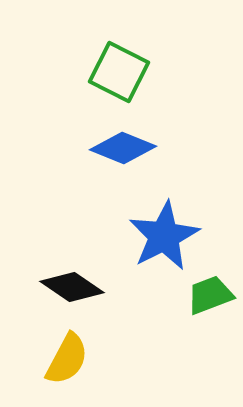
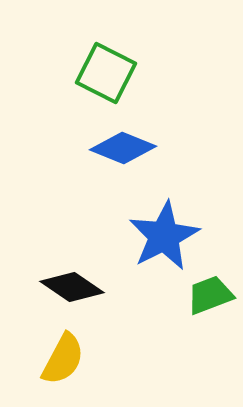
green square: moved 13 px left, 1 px down
yellow semicircle: moved 4 px left
